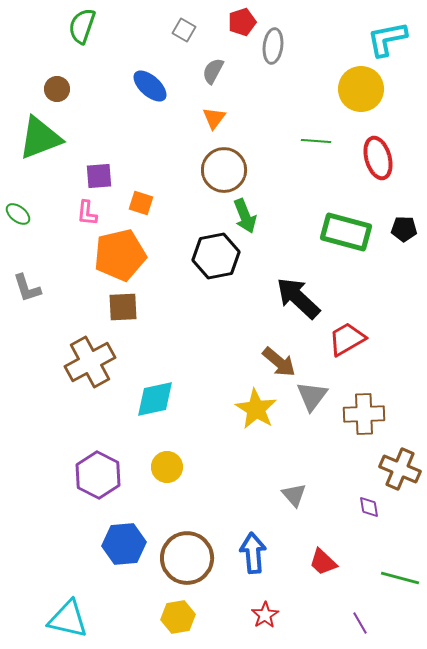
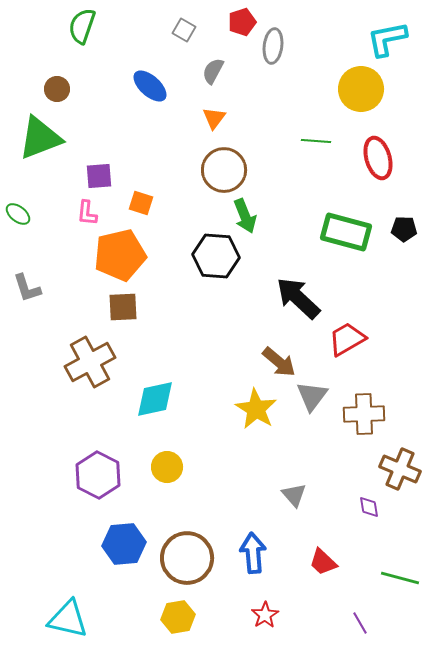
black hexagon at (216, 256): rotated 15 degrees clockwise
